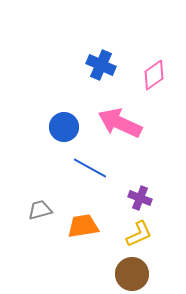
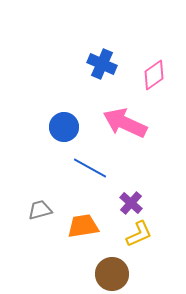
blue cross: moved 1 px right, 1 px up
pink arrow: moved 5 px right
purple cross: moved 9 px left, 5 px down; rotated 20 degrees clockwise
brown circle: moved 20 px left
